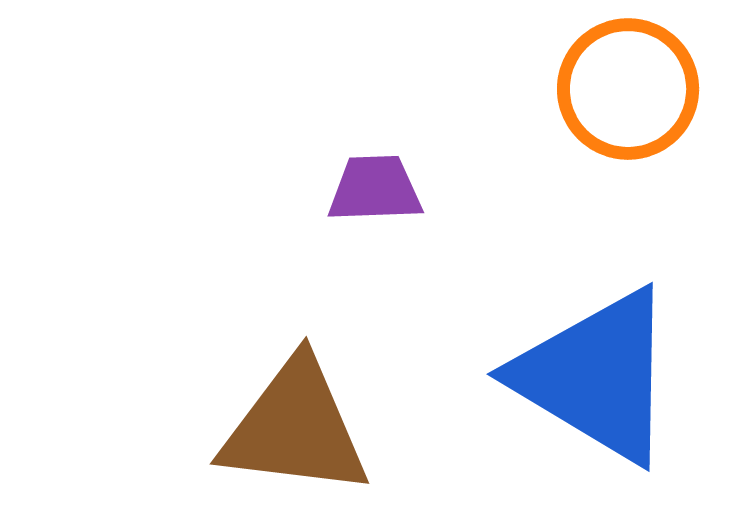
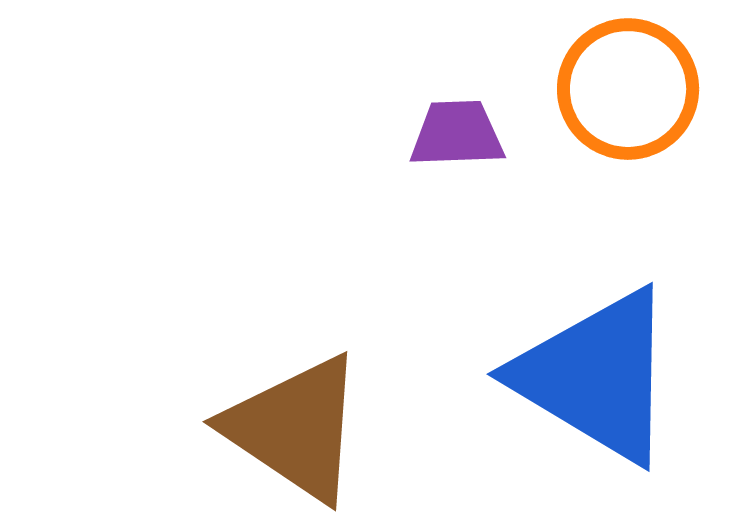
purple trapezoid: moved 82 px right, 55 px up
brown triangle: rotated 27 degrees clockwise
